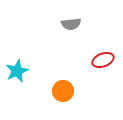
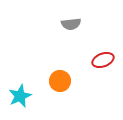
cyan star: moved 3 px right, 25 px down
orange circle: moved 3 px left, 10 px up
